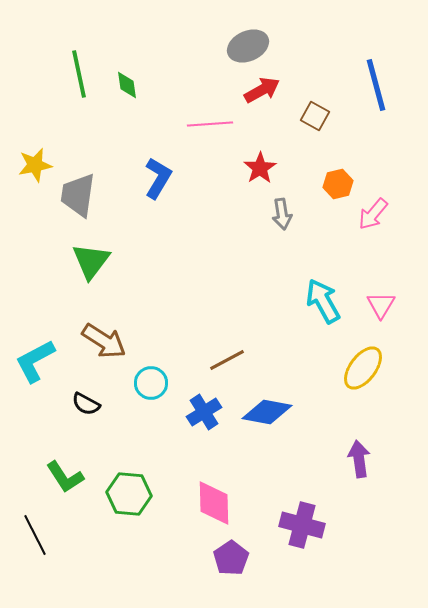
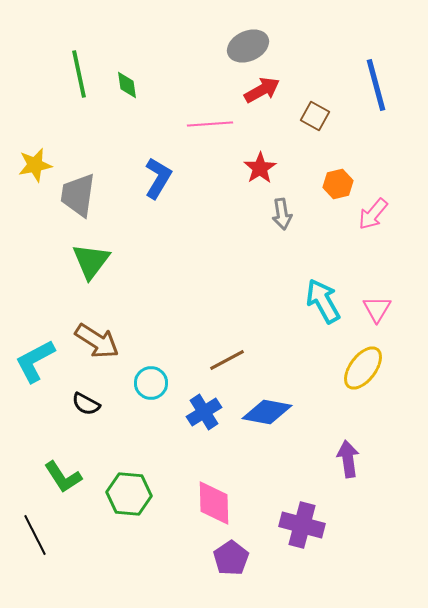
pink triangle: moved 4 px left, 4 px down
brown arrow: moved 7 px left
purple arrow: moved 11 px left
green L-shape: moved 2 px left
